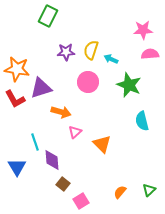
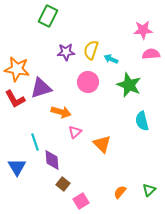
pink semicircle: moved 1 px right
